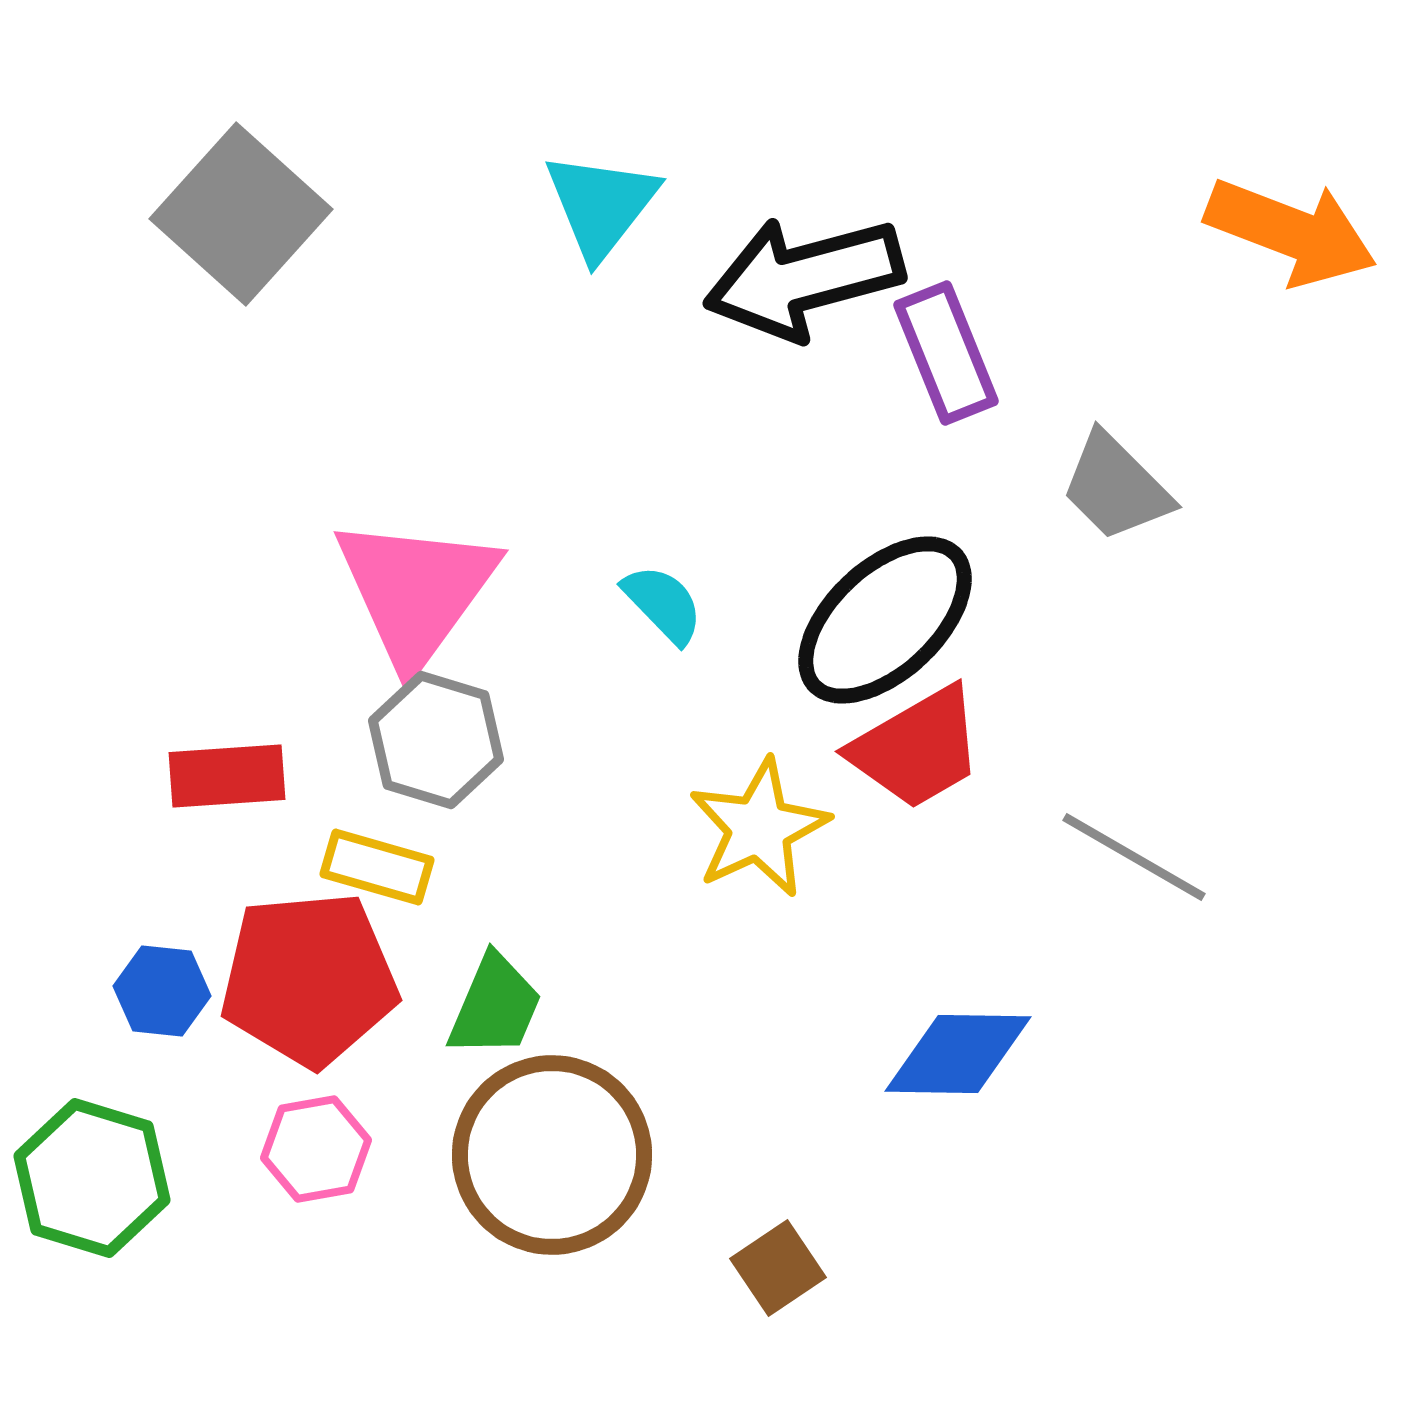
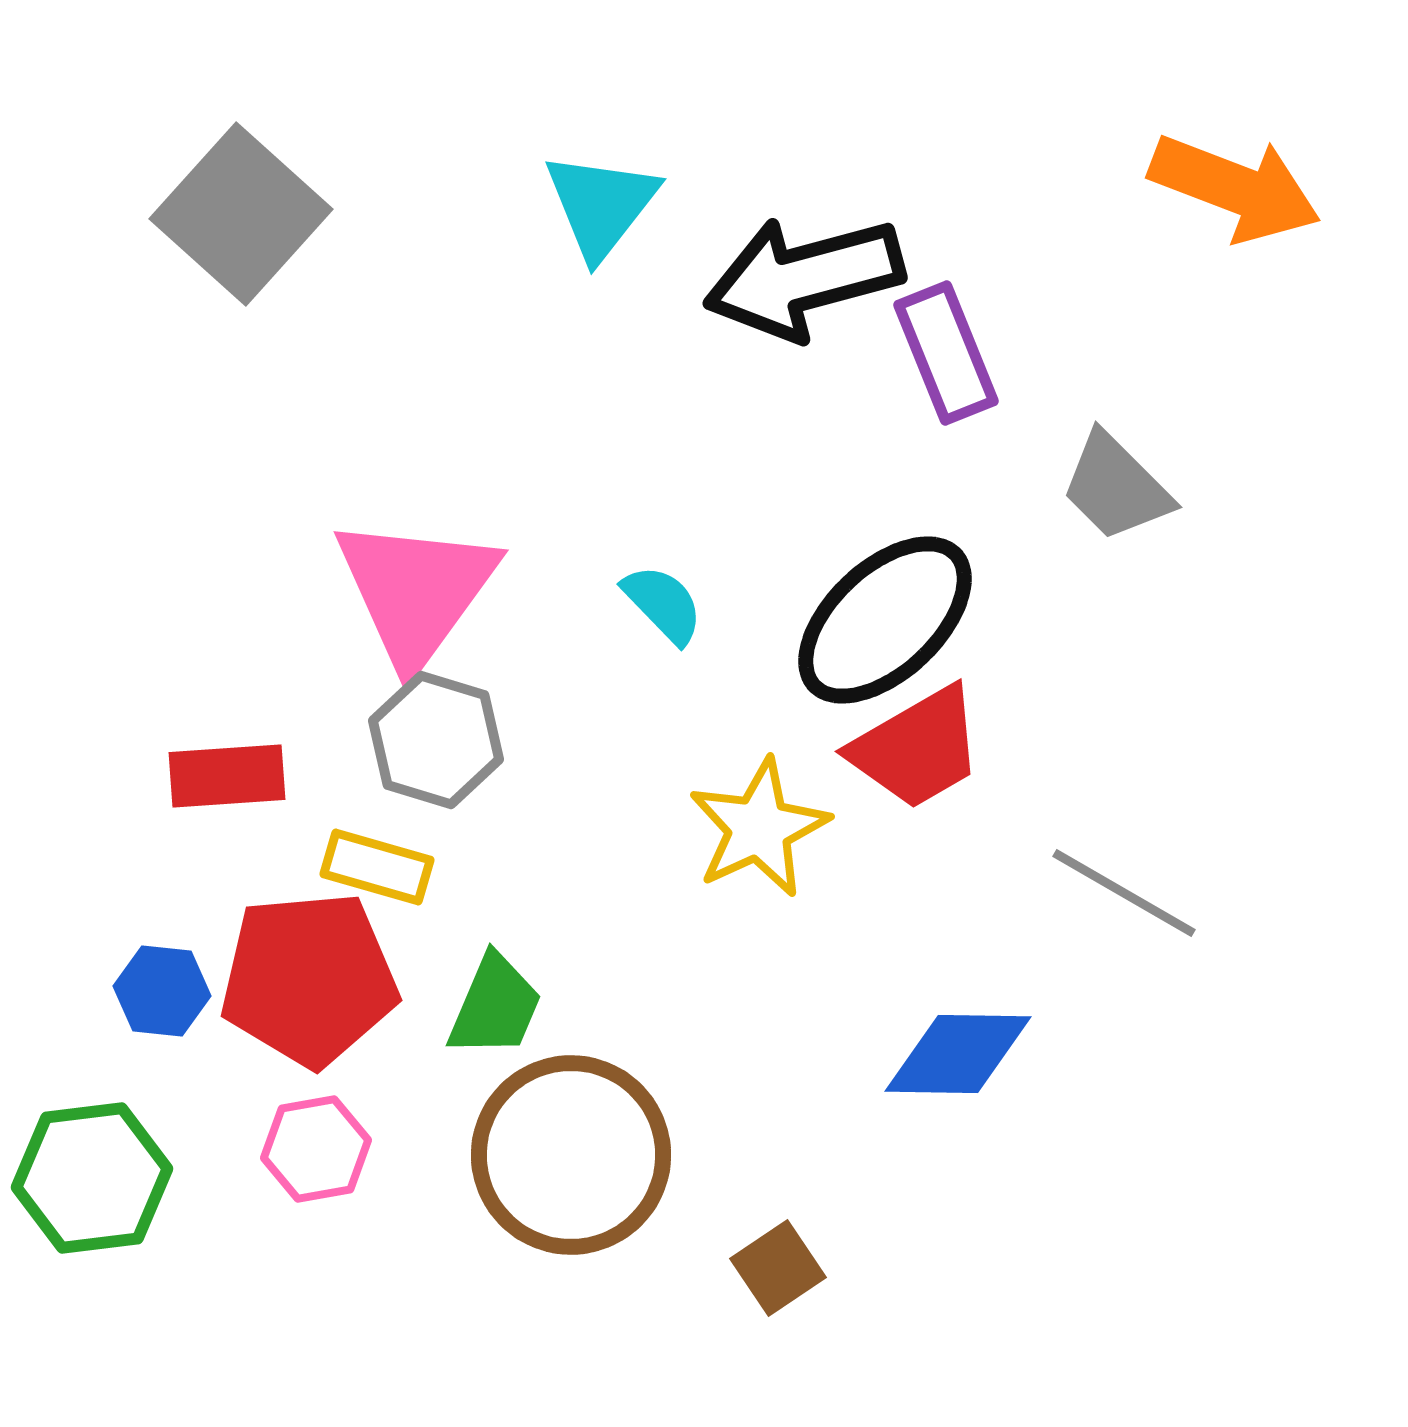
orange arrow: moved 56 px left, 44 px up
gray line: moved 10 px left, 36 px down
brown circle: moved 19 px right
green hexagon: rotated 24 degrees counterclockwise
